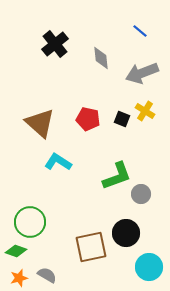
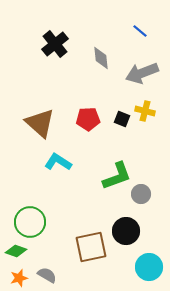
yellow cross: rotated 18 degrees counterclockwise
red pentagon: rotated 15 degrees counterclockwise
black circle: moved 2 px up
